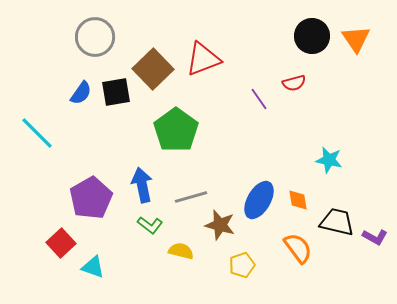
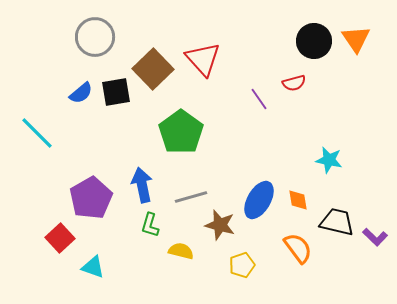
black circle: moved 2 px right, 5 px down
red triangle: rotated 51 degrees counterclockwise
blue semicircle: rotated 15 degrees clockwise
green pentagon: moved 5 px right, 2 px down
green L-shape: rotated 70 degrees clockwise
purple L-shape: rotated 15 degrees clockwise
red square: moved 1 px left, 5 px up
